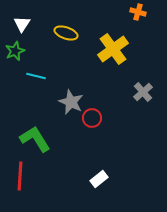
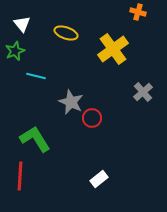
white triangle: rotated 12 degrees counterclockwise
